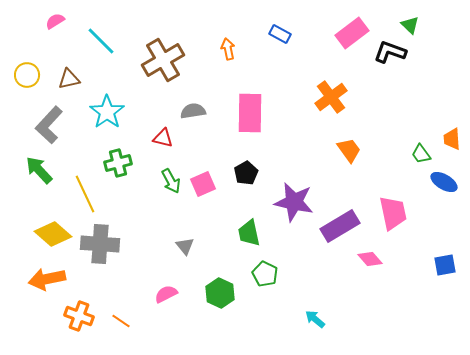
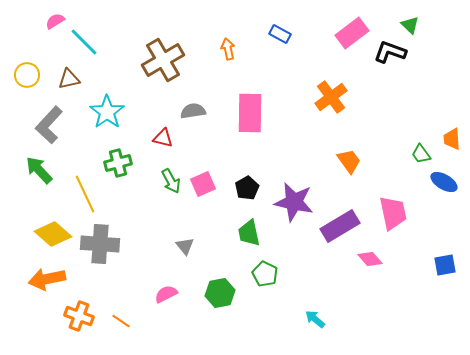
cyan line at (101, 41): moved 17 px left, 1 px down
orange trapezoid at (349, 150): moved 11 px down
black pentagon at (246, 173): moved 1 px right, 15 px down
green hexagon at (220, 293): rotated 24 degrees clockwise
